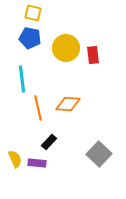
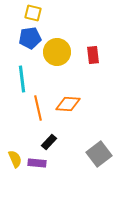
blue pentagon: rotated 20 degrees counterclockwise
yellow circle: moved 9 px left, 4 px down
gray square: rotated 10 degrees clockwise
